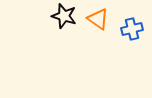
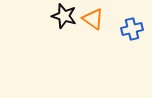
orange triangle: moved 5 px left
